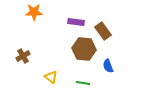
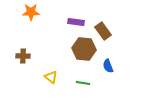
orange star: moved 3 px left
brown cross: rotated 32 degrees clockwise
